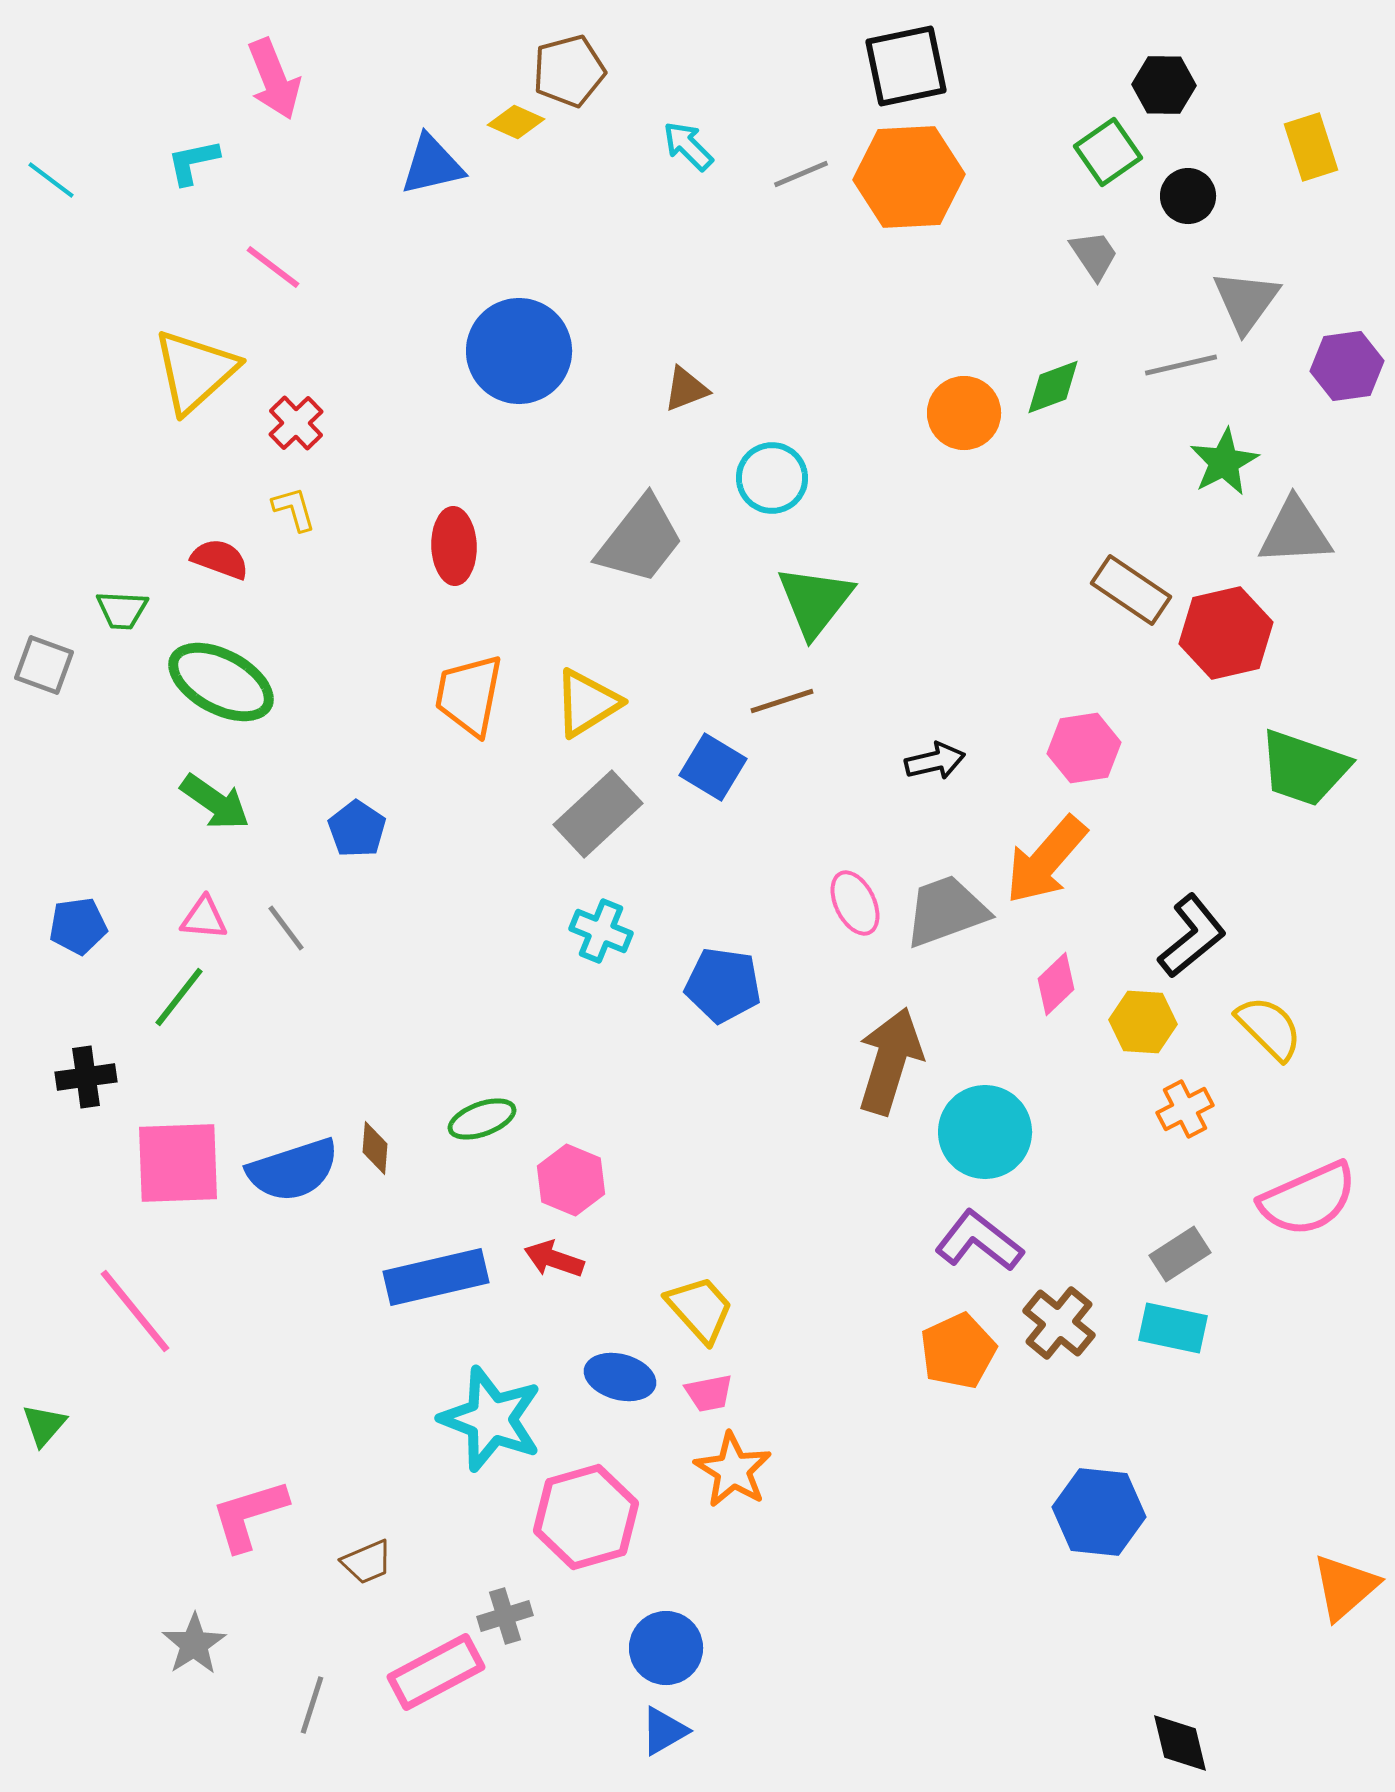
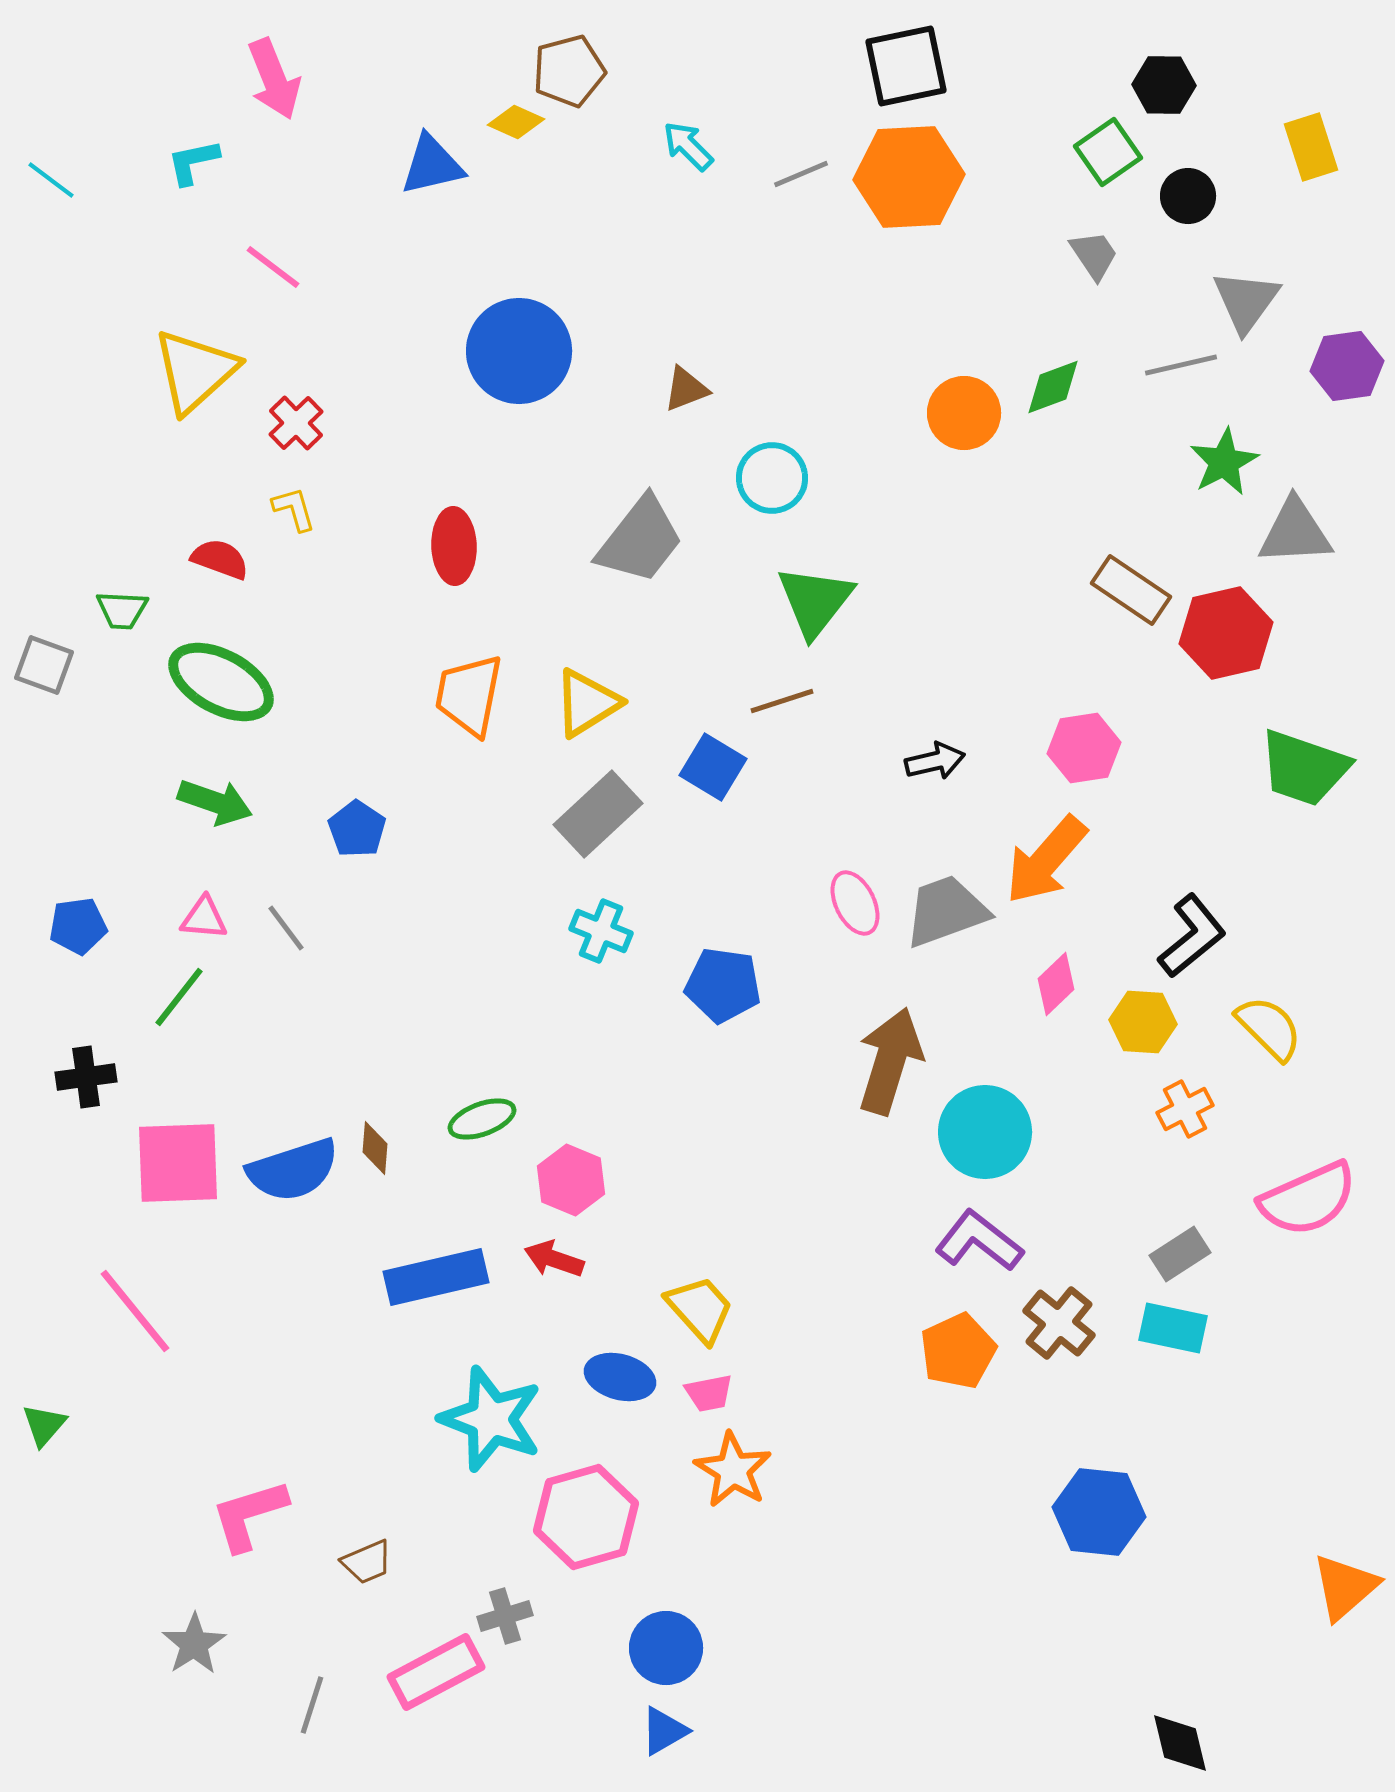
green arrow at (215, 802): rotated 16 degrees counterclockwise
